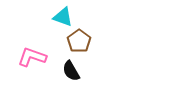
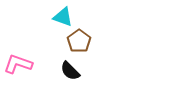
pink L-shape: moved 14 px left, 7 px down
black semicircle: moved 1 px left; rotated 15 degrees counterclockwise
